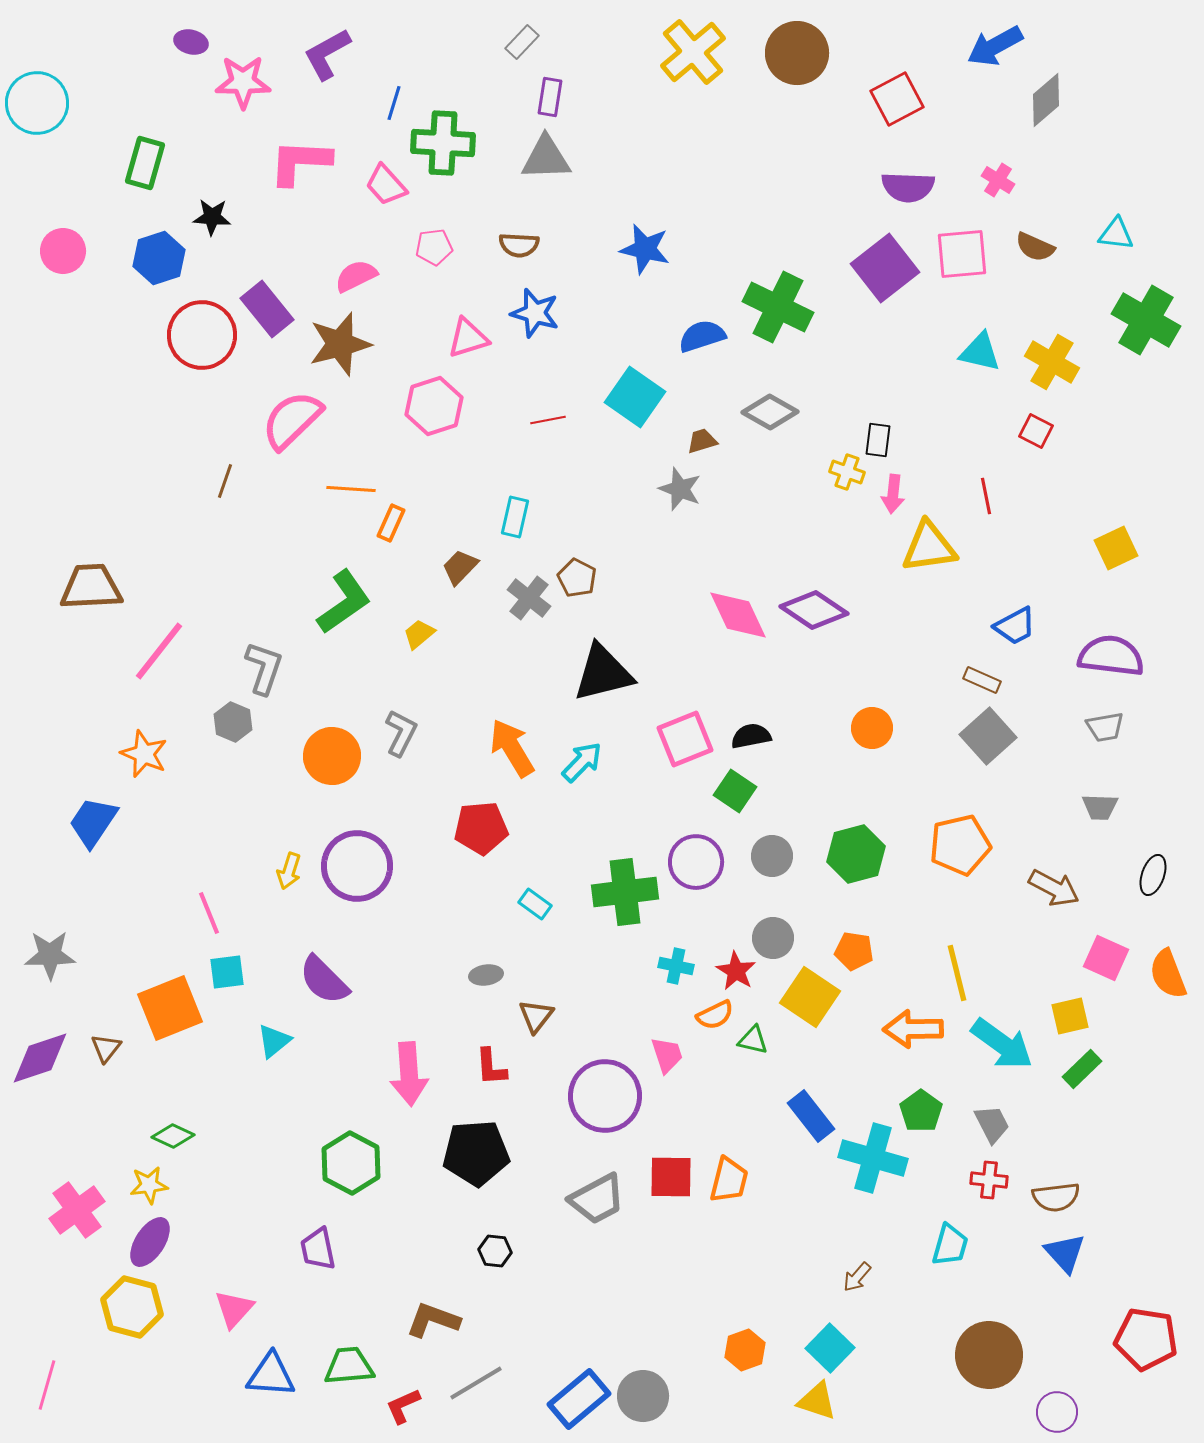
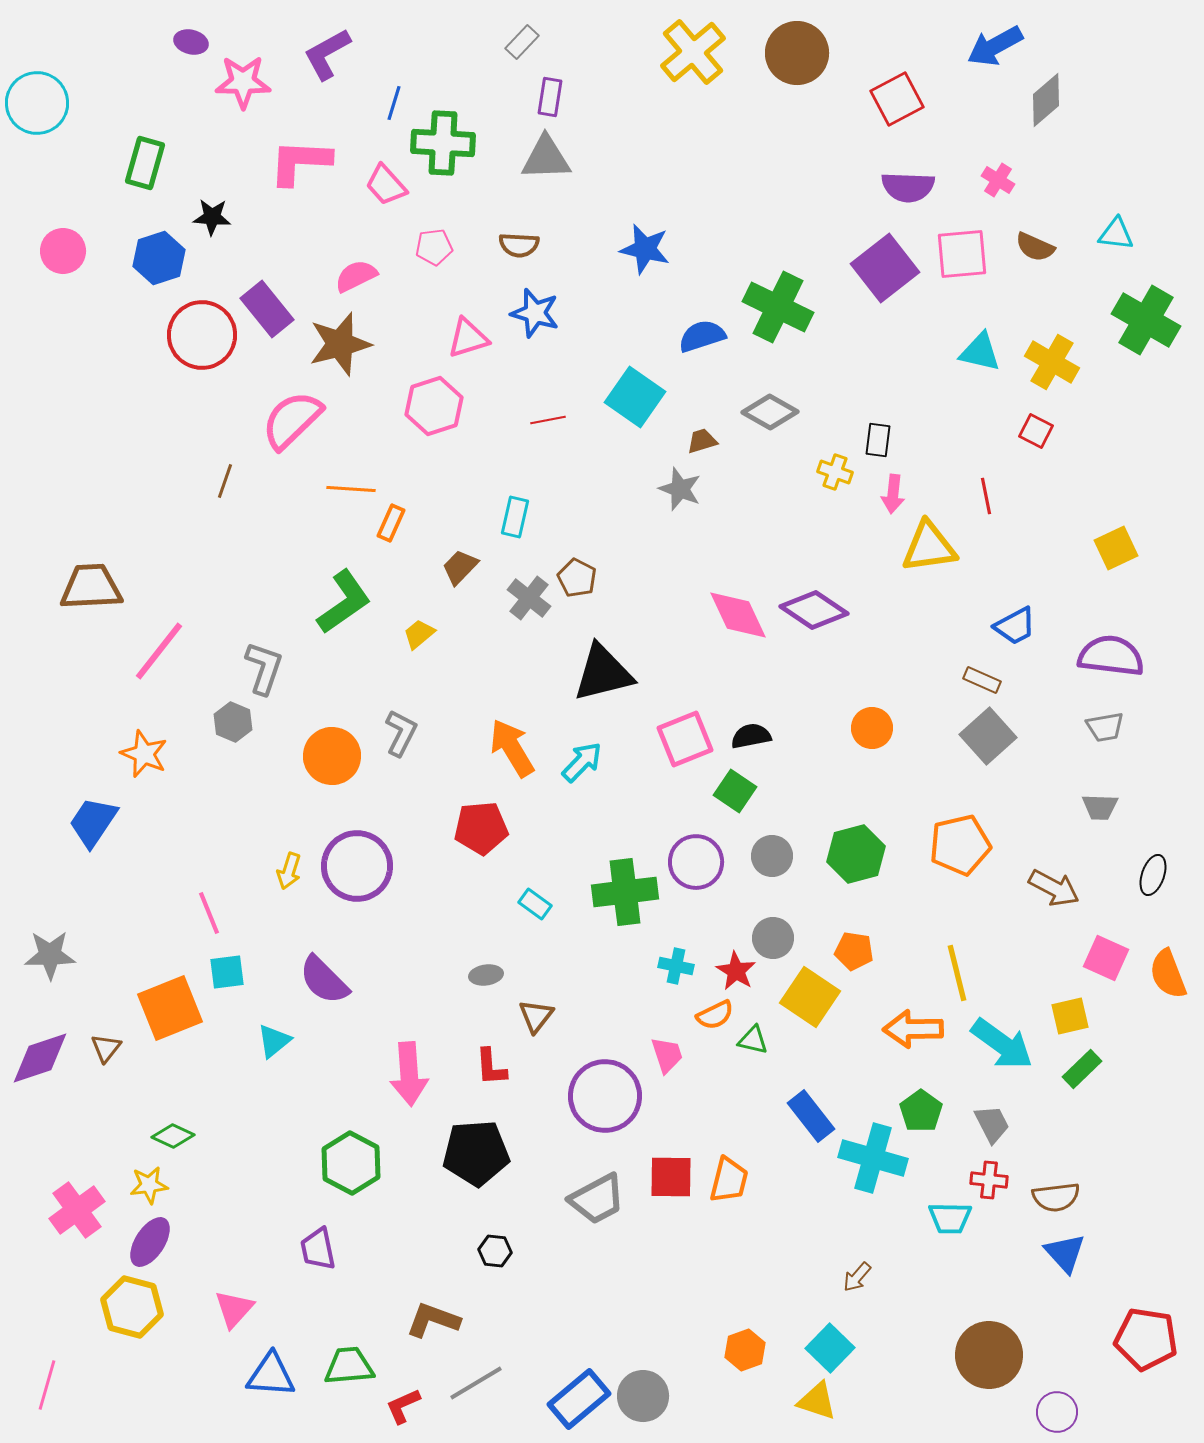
yellow cross at (847, 472): moved 12 px left
cyan trapezoid at (950, 1245): moved 27 px up; rotated 75 degrees clockwise
